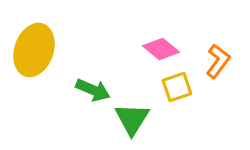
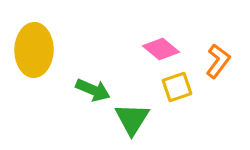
yellow ellipse: rotated 18 degrees counterclockwise
